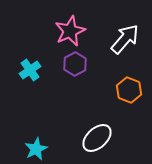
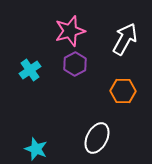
pink star: rotated 8 degrees clockwise
white arrow: rotated 12 degrees counterclockwise
orange hexagon: moved 6 px left, 1 px down; rotated 20 degrees counterclockwise
white ellipse: rotated 20 degrees counterclockwise
cyan star: rotated 25 degrees counterclockwise
